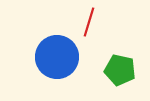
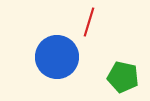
green pentagon: moved 3 px right, 7 px down
